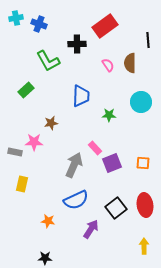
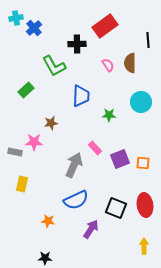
blue cross: moved 5 px left, 4 px down; rotated 28 degrees clockwise
green L-shape: moved 6 px right, 5 px down
purple square: moved 8 px right, 4 px up
black square: rotated 30 degrees counterclockwise
